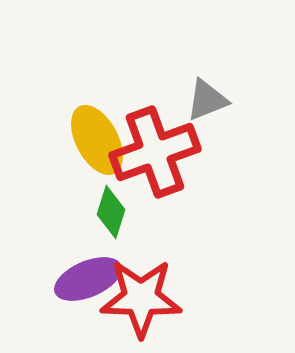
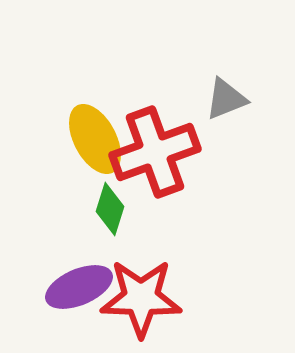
gray triangle: moved 19 px right, 1 px up
yellow ellipse: moved 2 px left, 1 px up
green diamond: moved 1 px left, 3 px up
purple ellipse: moved 9 px left, 8 px down
